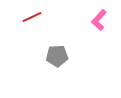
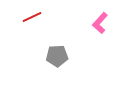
pink L-shape: moved 1 px right, 3 px down
